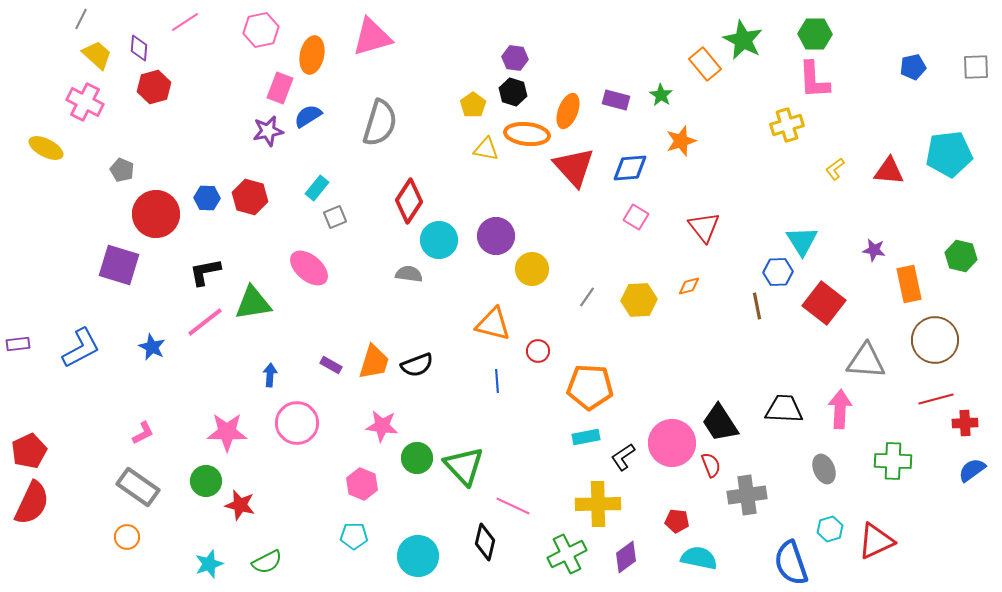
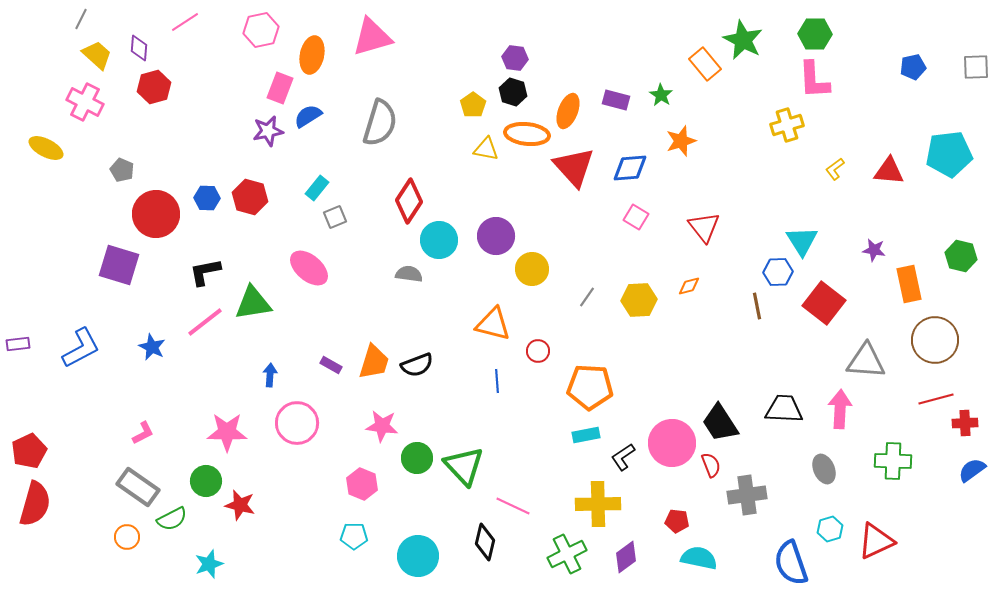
cyan rectangle at (586, 437): moved 2 px up
red semicircle at (32, 503): moved 3 px right, 1 px down; rotated 9 degrees counterclockwise
green semicircle at (267, 562): moved 95 px left, 43 px up
